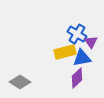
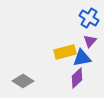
blue cross: moved 12 px right, 16 px up
purple triangle: moved 1 px left, 1 px up; rotated 16 degrees clockwise
gray diamond: moved 3 px right, 1 px up
